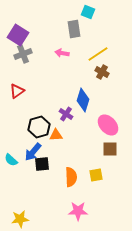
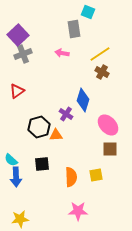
purple square: rotated 15 degrees clockwise
yellow line: moved 2 px right
blue arrow: moved 17 px left, 25 px down; rotated 42 degrees counterclockwise
